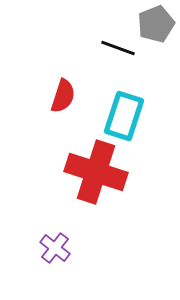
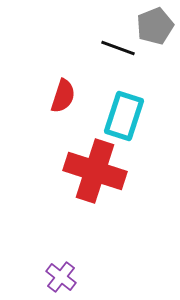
gray pentagon: moved 1 px left, 2 px down
red cross: moved 1 px left, 1 px up
purple cross: moved 6 px right, 29 px down
